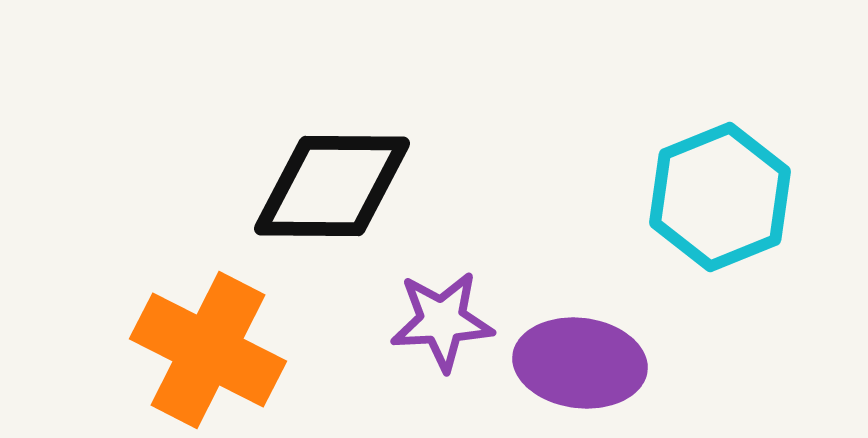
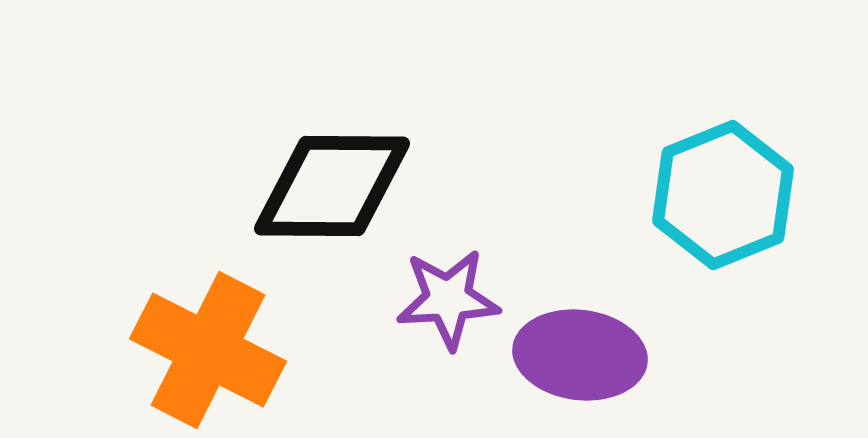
cyan hexagon: moved 3 px right, 2 px up
purple star: moved 6 px right, 22 px up
purple ellipse: moved 8 px up
